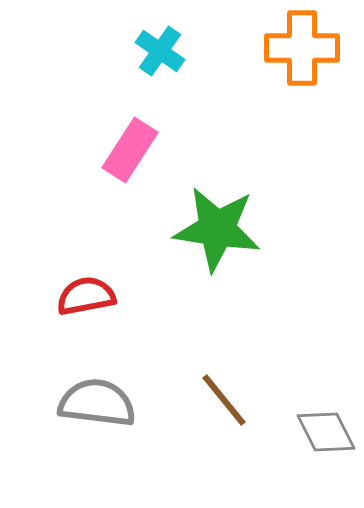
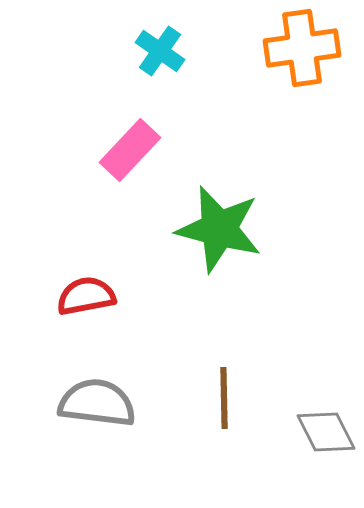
orange cross: rotated 8 degrees counterclockwise
pink rectangle: rotated 10 degrees clockwise
green star: moved 2 px right; rotated 6 degrees clockwise
brown line: moved 2 px up; rotated 38 degrees clockwise
